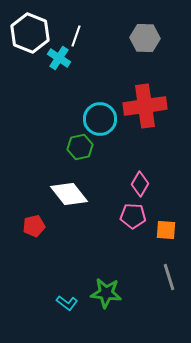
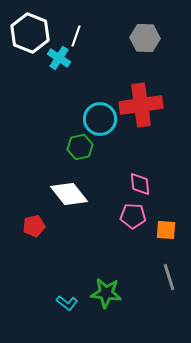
red cross: moved 4 px left, 1 px up
pink diamond: rotated 35 degrees counterclockwise
